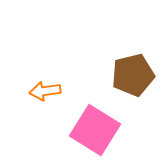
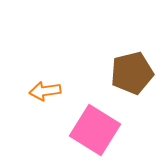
brown pentagon: moved 1 px left, 2 px up
